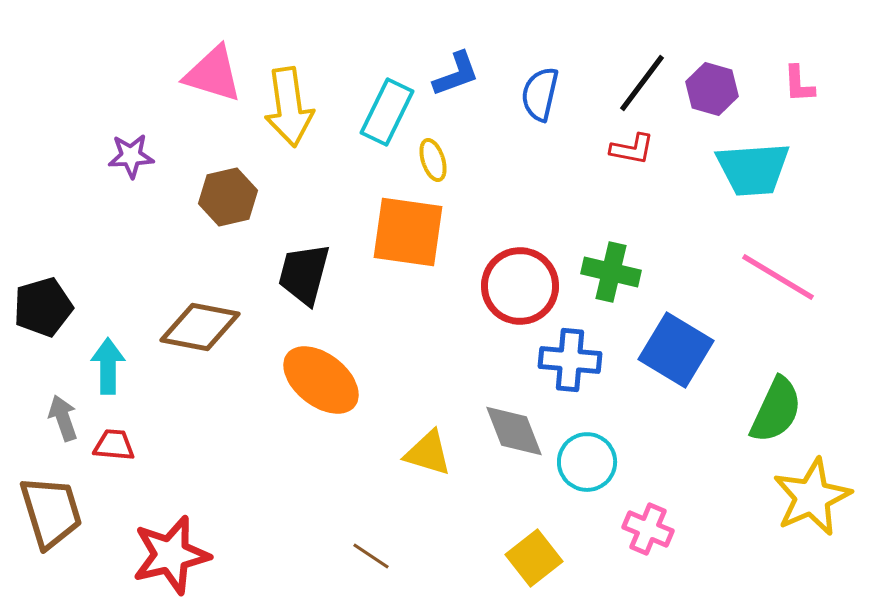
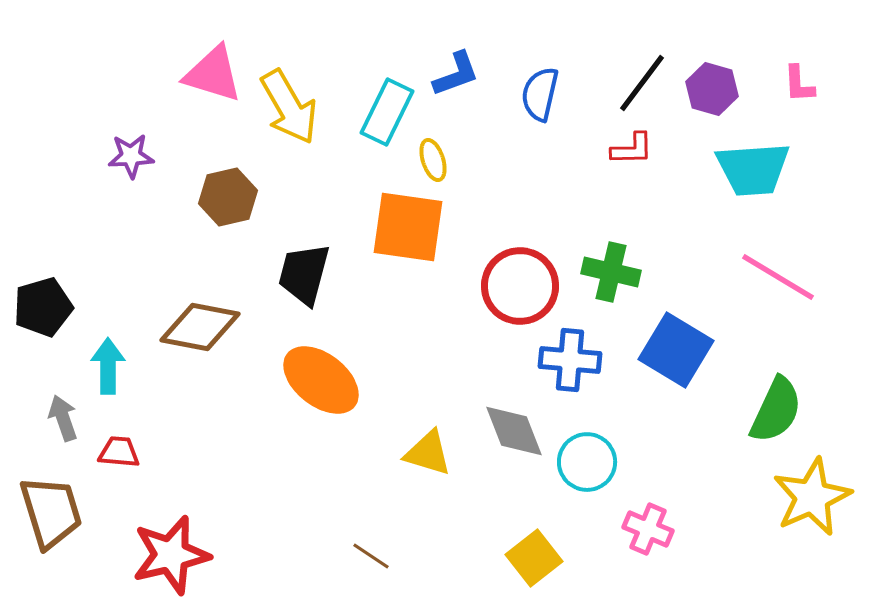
yellow arrow: rotated 22 degrees counterclockwise
red L-shape: rotated 12 degrees counterclockwise
orange square: moved 5 px up
red trapezoid: moved 5 px right, 7 px down
